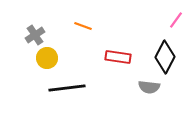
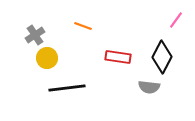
black diamond: moved 3 px left
